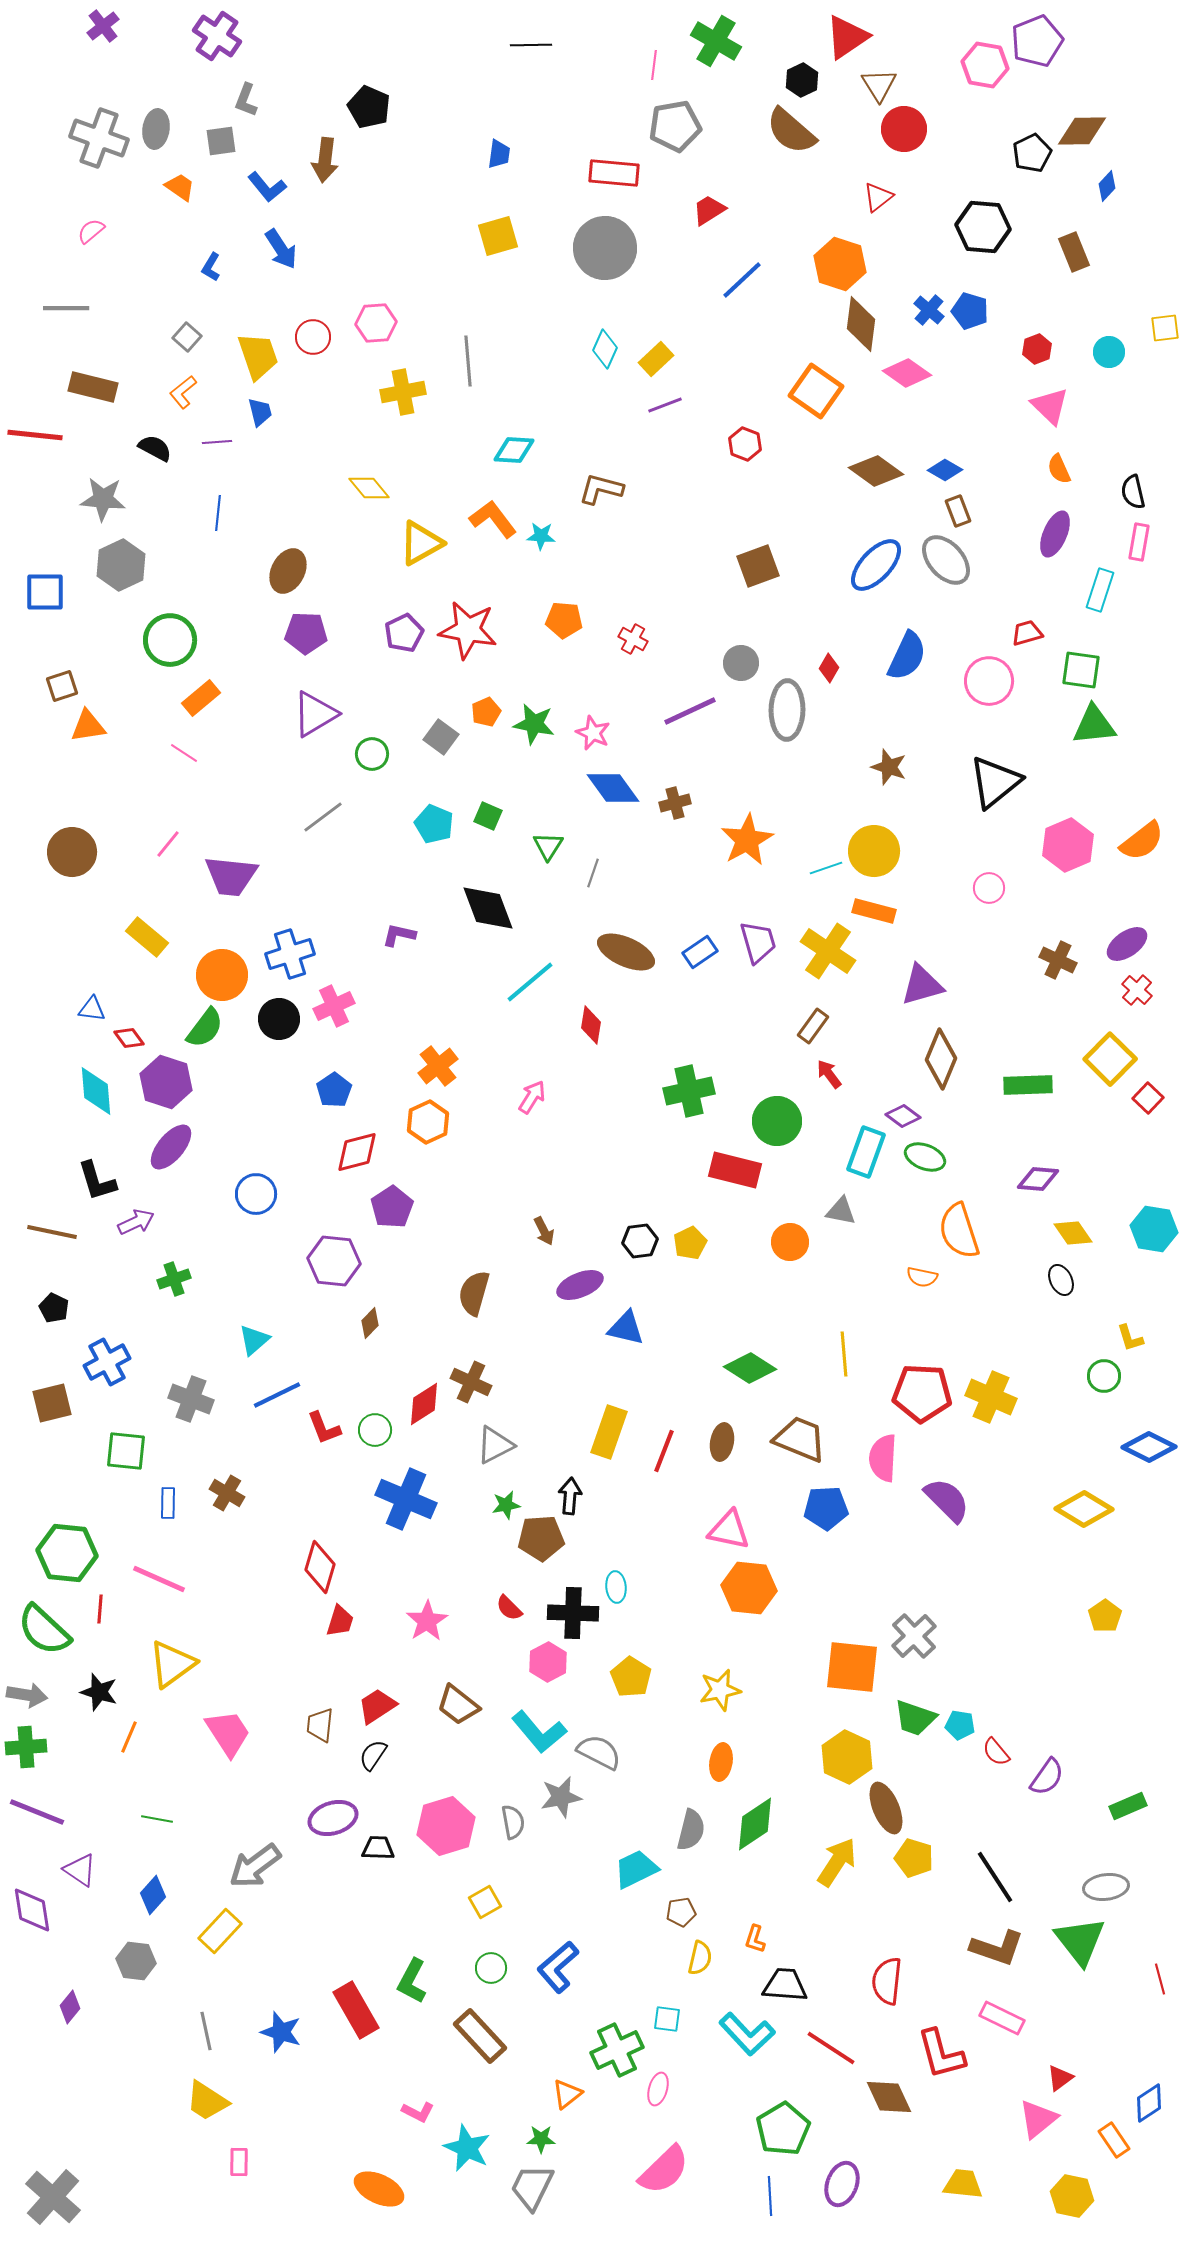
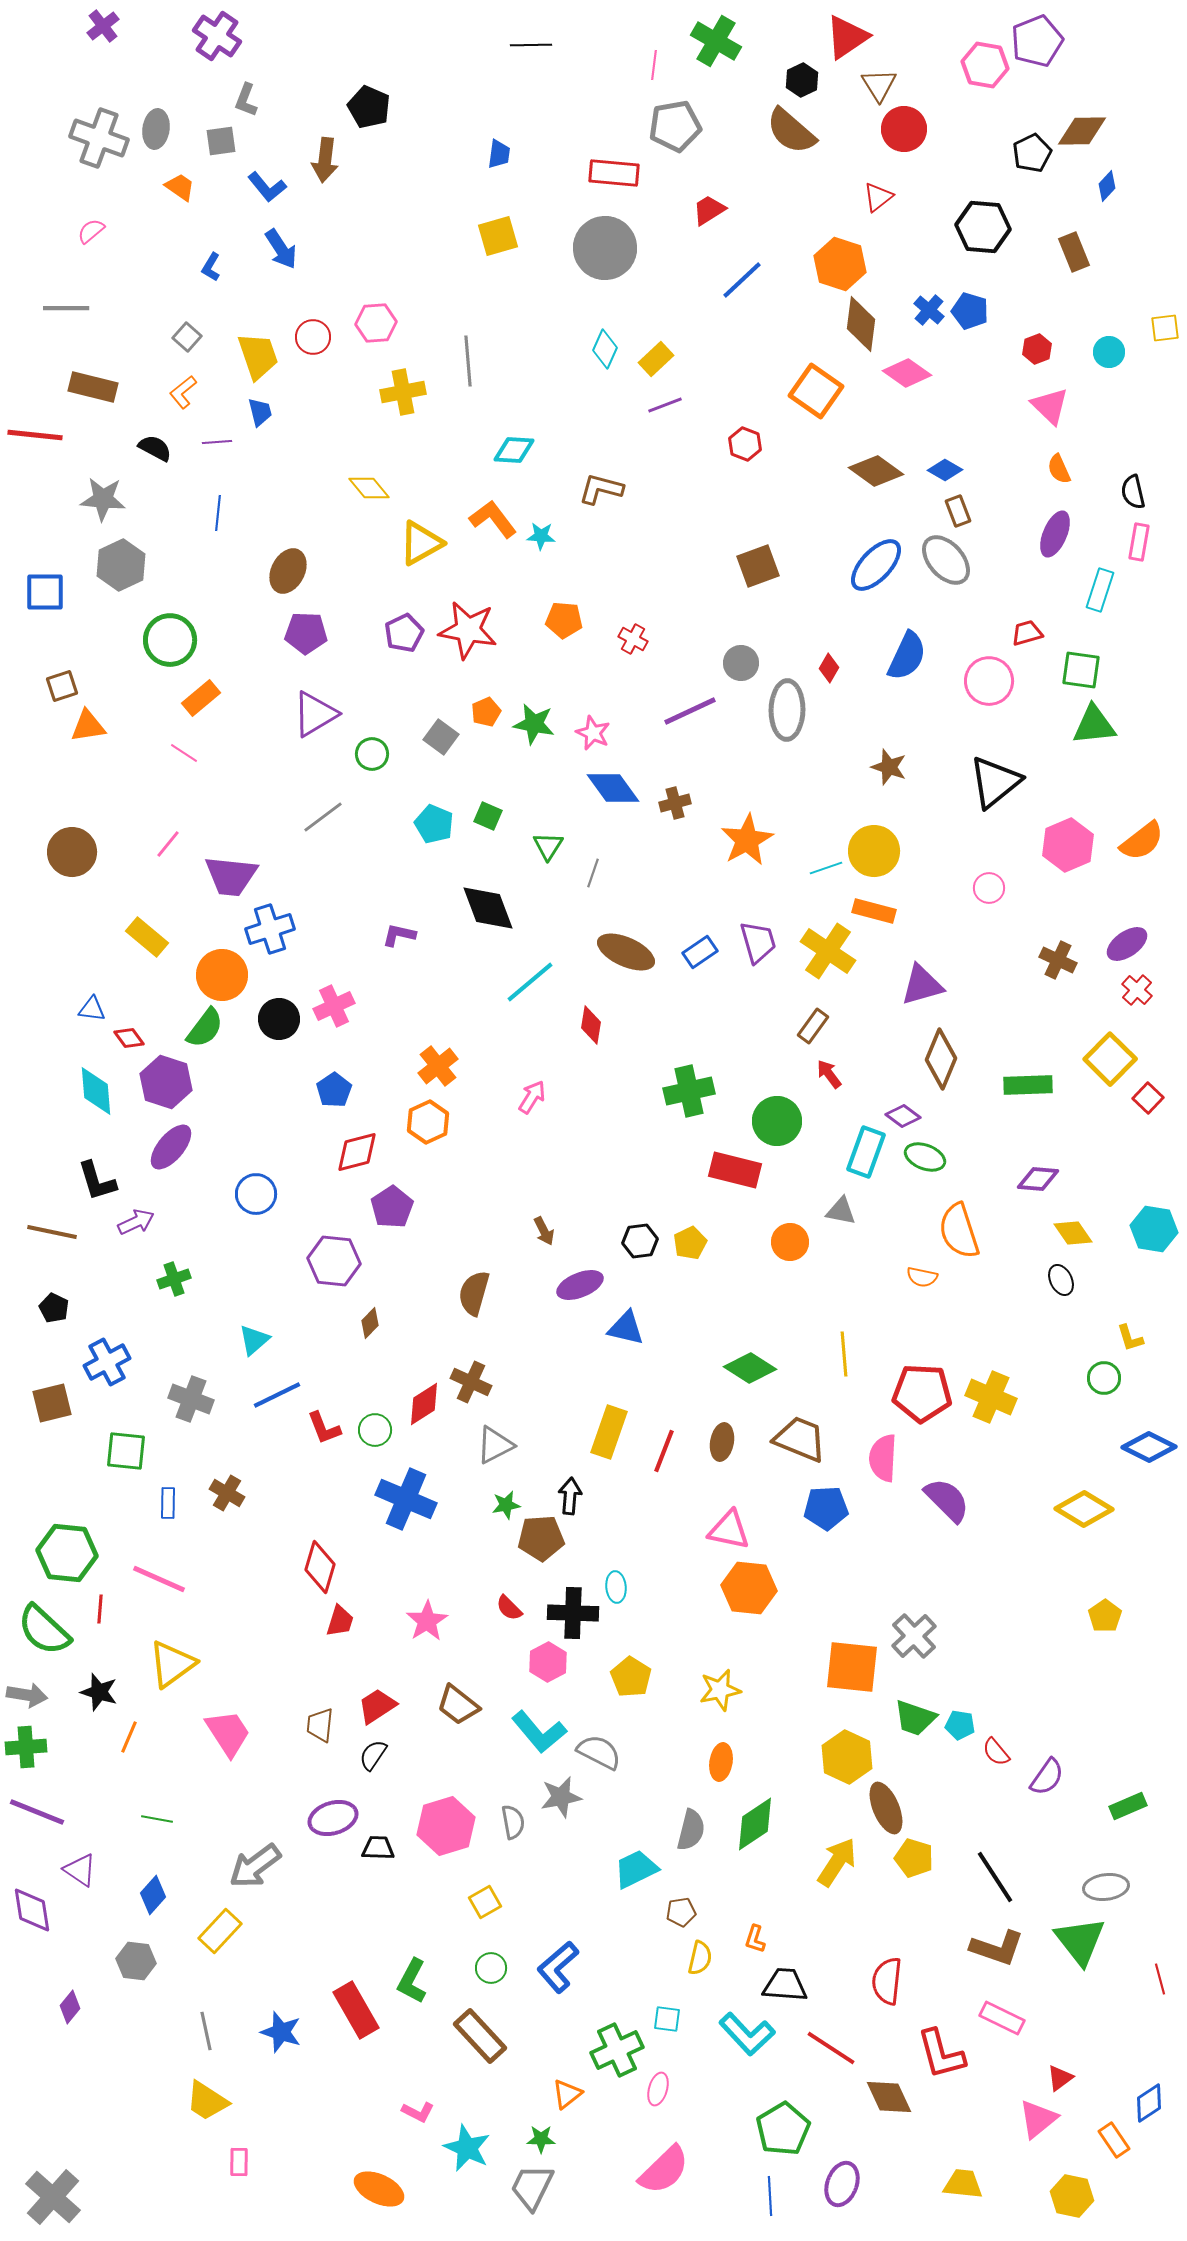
blue cross at (290, 954): moved 20 px left, 25 px up
green circle at (1104, 1376): moved 2 px down
